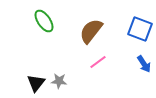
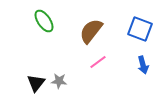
blue arrow: moved 1 px left, 1 px down; rotated 18 degrees clockwise
